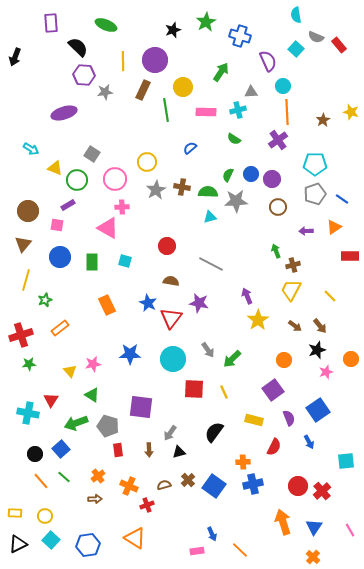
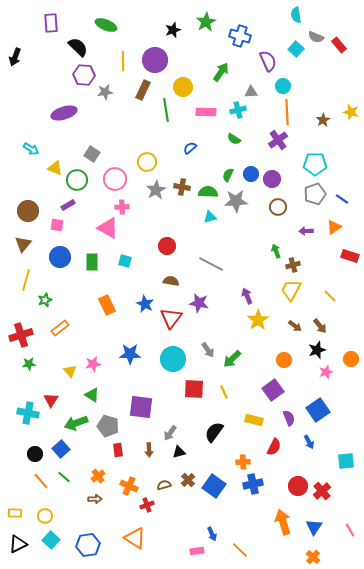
red rectangle at (350, 256): rotated 18 degrees clockwise
blue star at (148, 303): moved 3 px left, 1 px down
